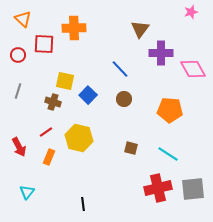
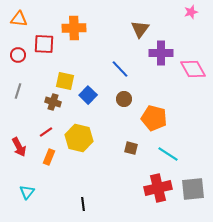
orange triangle: moved 4 px left; rotated 36 degrees counterclockwise
orange pentagon: moved 16 px left, 8 px down; rotated 10 degrees clockwise
